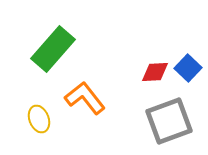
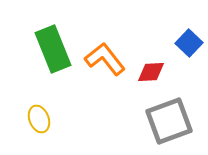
green rectangle: rotated 63 degrees counterclockwise
blue square: moved 1 px right, 25 px up
red diamond: moved 4 px left
orange L-shape: moved 20 px right, 39 px up
